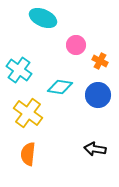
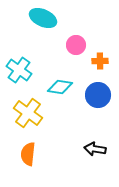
orange cross: rotated 28 degrees counterclockwise
